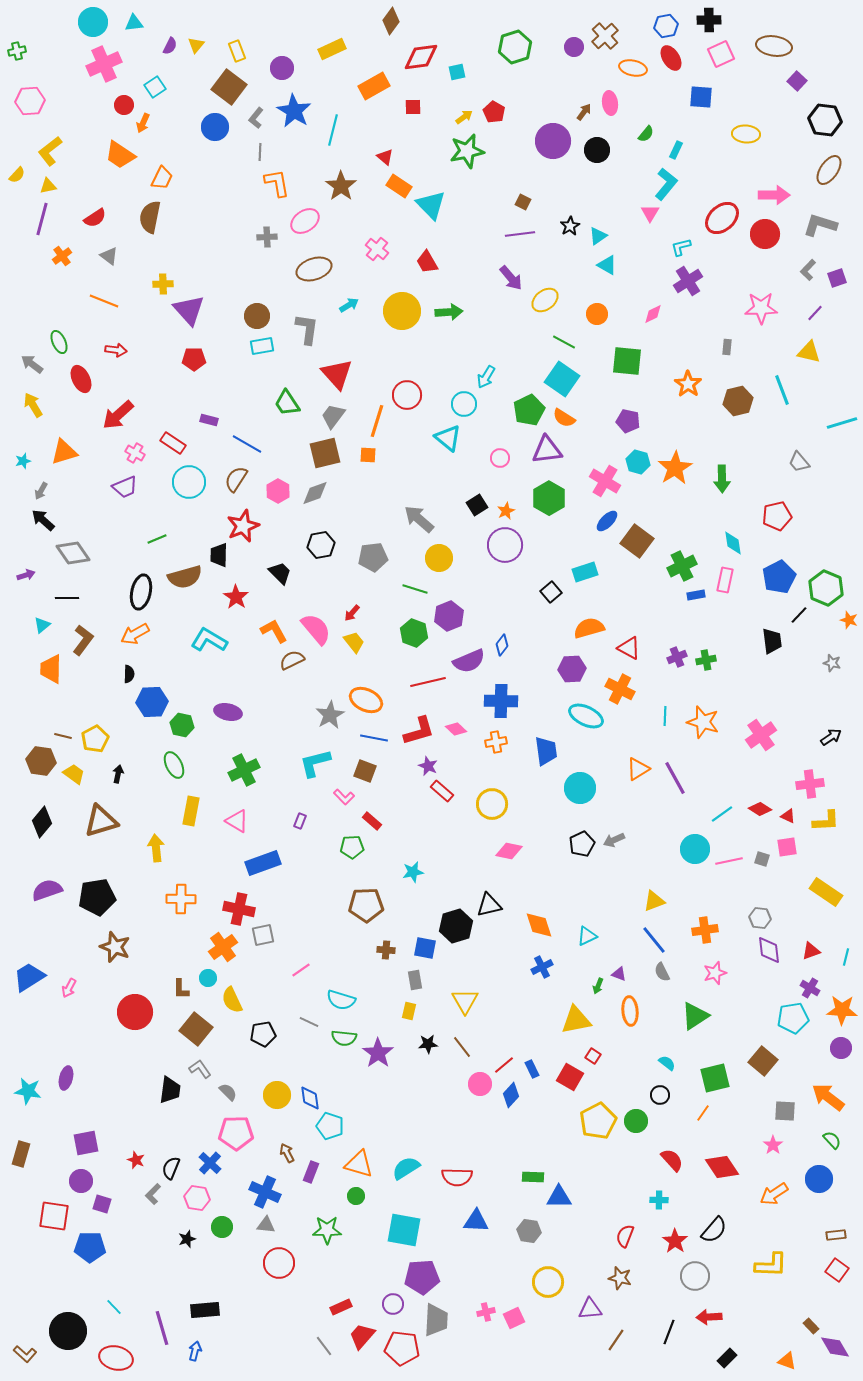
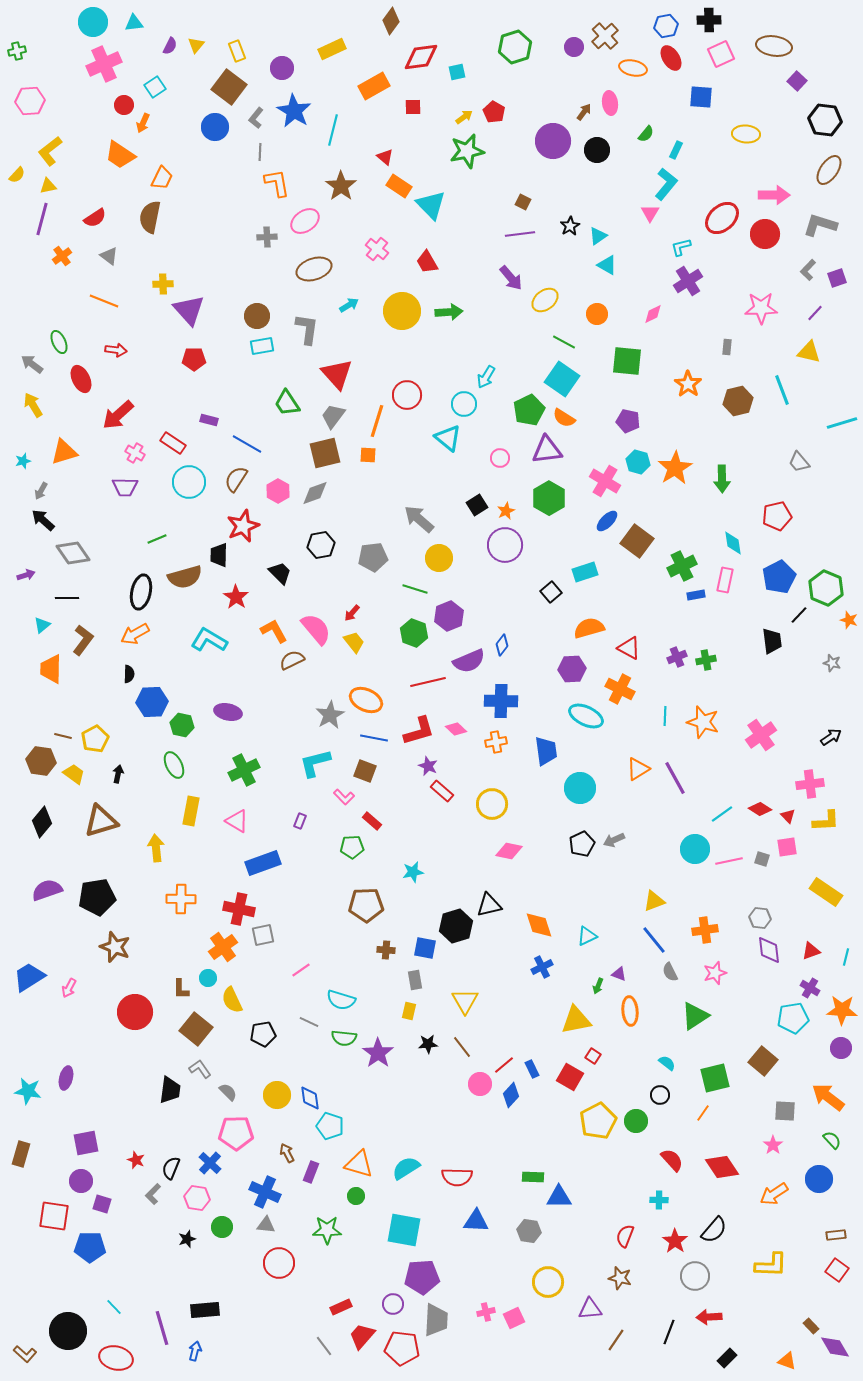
purple trapezoid at (125, 487): rotated 24 degrees clockwise
red triangle at (788, 816): rotated 21 degrees clockwise
gray semicircle at (662, 972): moved 8 px right
